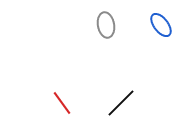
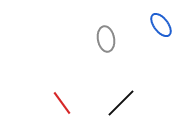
gray ellipse: moved 14 px down
